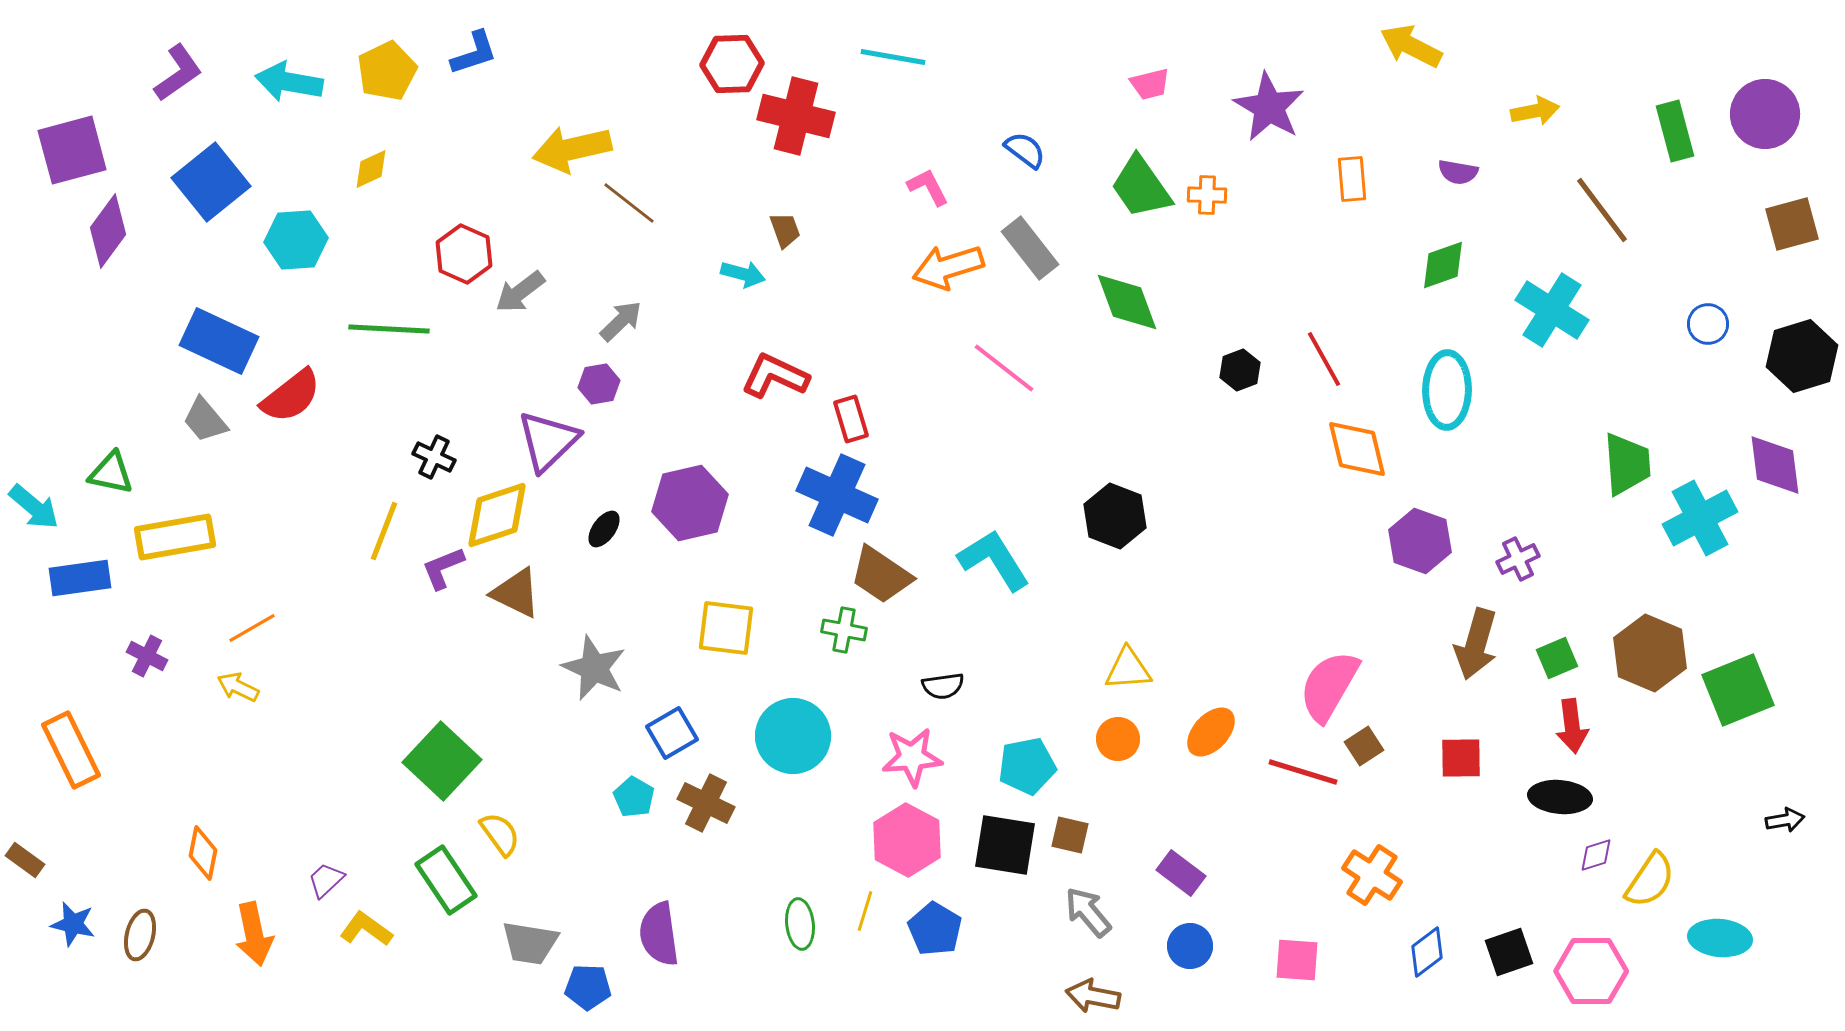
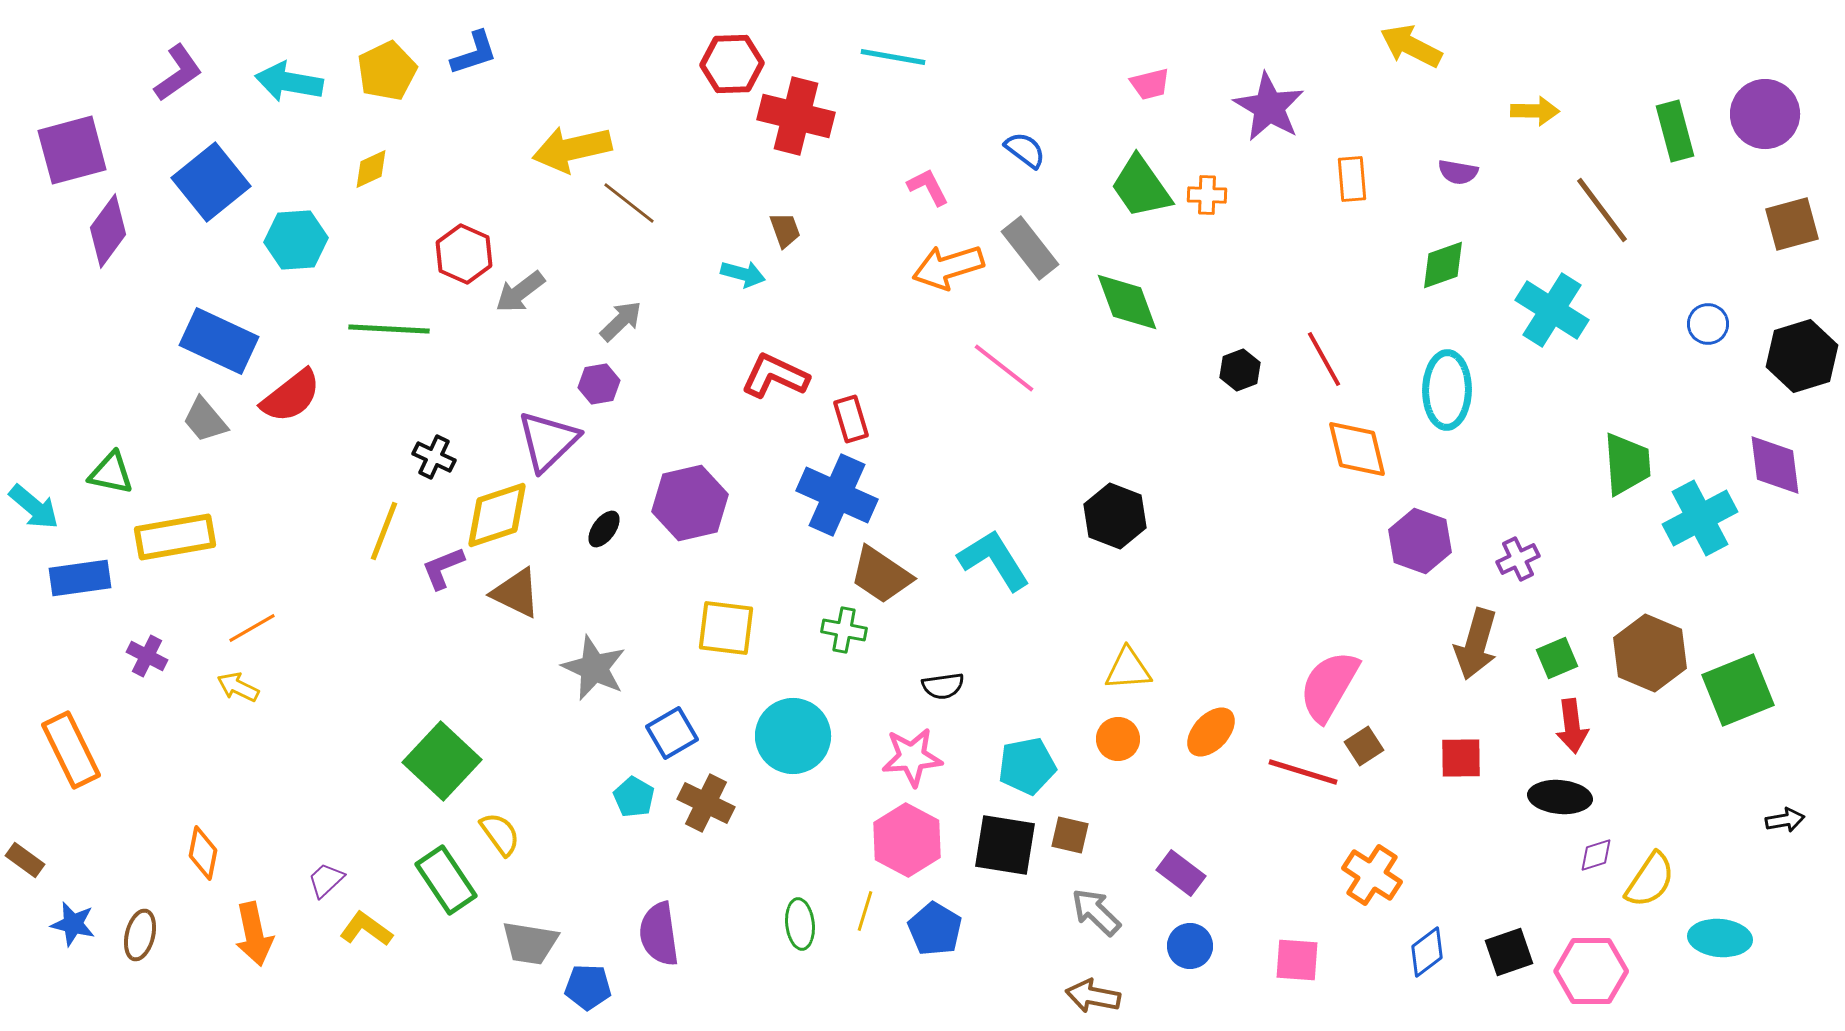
yellow arrow at (1535, 111): rotated 12 degrees clockwise
gray arrow at (1088, 912): moved 8 px right; rotated 6 degrees counterclockwise
